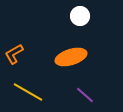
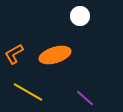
orange ellipse: moved 16 px left, 2 px up
purple line: moved 3 px down
